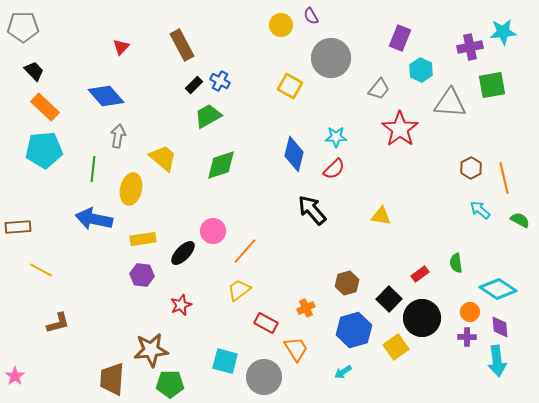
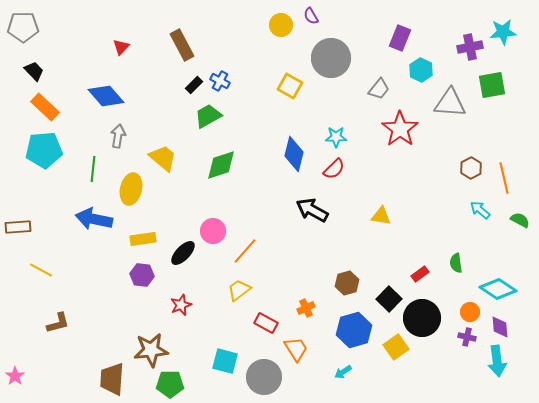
black arrow at (312, 210): rotated 20 degrees counterclockwise
purple cross at (467, 337): rotated 12 degrees clockwise
